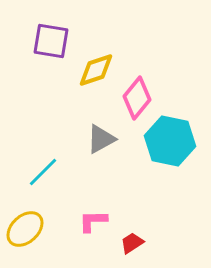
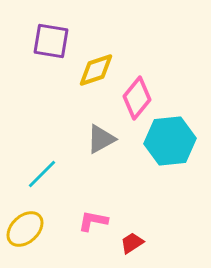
cyan hexagon: rotated 18 degrees counterclockwise
cyan line: moved 1 px left, 2 px down
pink L-shape: rotated 12 degrees clockwise
